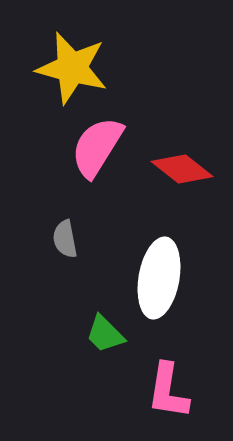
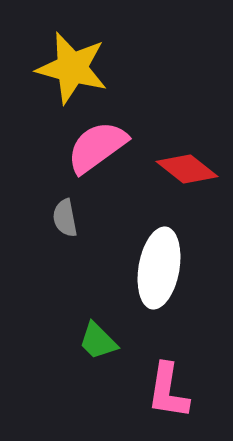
pink semicircle: rotated 22 degrees clockwise
red diamond: moved 5 px right
gray semicircle: moved 21 px up
white ellipse: moved 10 px up
green trapezoid: moved 7 px left, 7 px down
